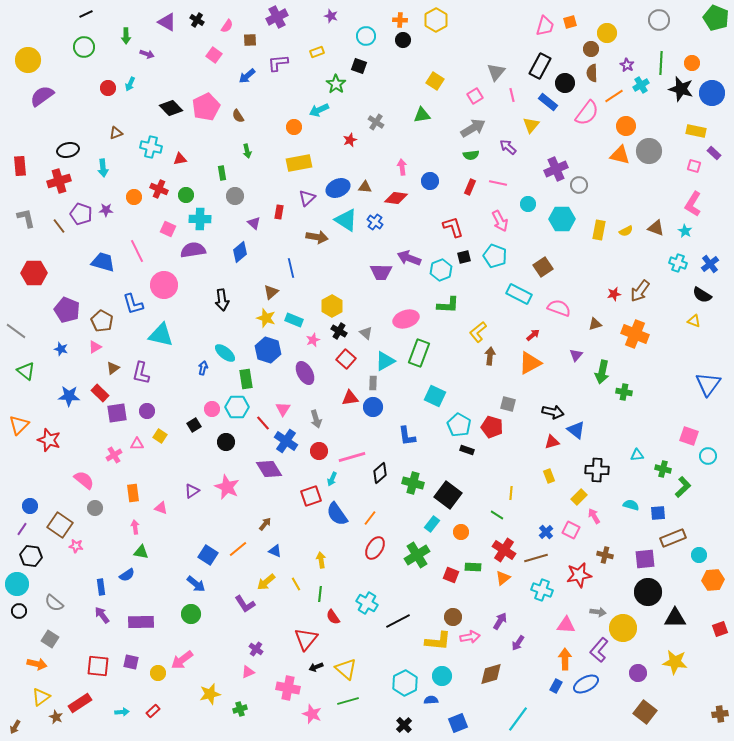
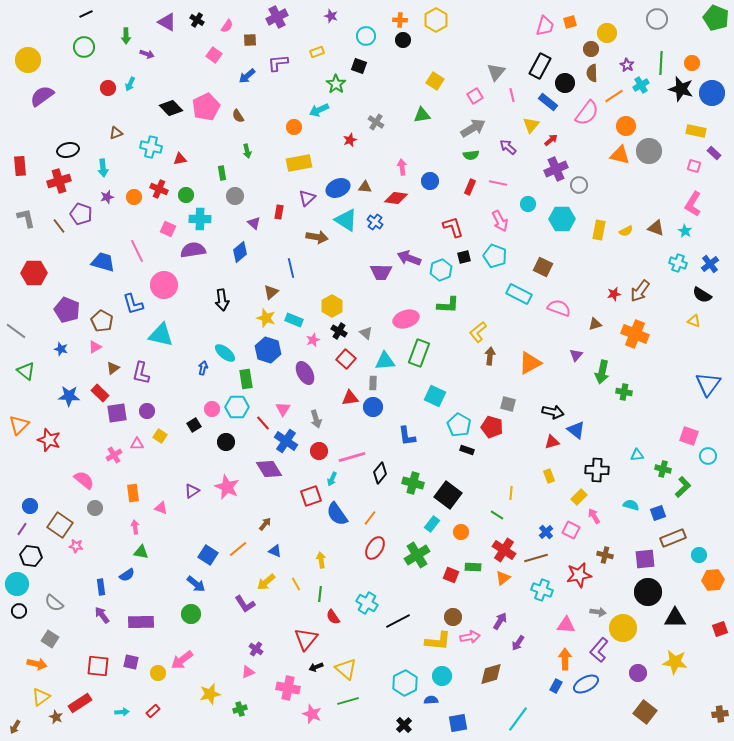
gray circle at (659, 20): moved 2 px left, 1 px up
purple star at (106, 210): moved 1 px right, 13 px up; rotated 16 degrees counterclockwise
brown square at (543, 267): rotated 30 degrees counterclockwise
red arrow at (533, 335): moved 18 px right, 195 px up
cyan triangle at (385, 361): rotated 25 degrees clockwise
black diamond at (380, 473): rotated 10 degrees counterclockwise
blue square at (658, 513): rotated 14 degrees counterclockwise
blue square at (458, 723): rotated 12 degrees clockwise
